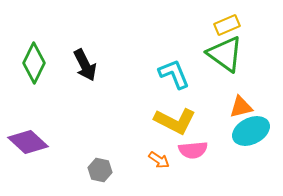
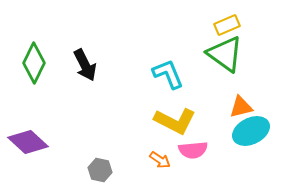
cyan L-shape: moved 6 px left
orange arrow: moved 1 px right
